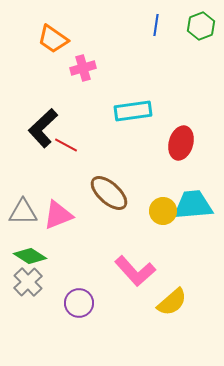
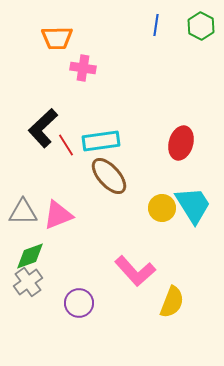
green hexagon: rotated 12 degrees counterclockwise
orange trapezoid: moved 4 px right, 1 px up; rotated 36 degrees counterclockwise
pink cross: rotated 25 degrees clockwise
cyan rectangle: moved 32 px left, 30 px down
red line: rotated 30 degrees clockwise
brown ellipse: moved 17 px up; rotated 6 degrees clockwise
cyan trapezoid: rotated 63 degrees clockwise
yellow circle: moved 1 px left, 3 px up
green diamond: rotated 52 degrees counterclockwise
gray cross: rotated 8 degrees clockwise
yellow semicircle: rotated 28 degrees counterclockwise
